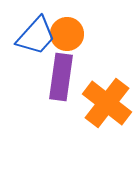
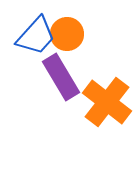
purple rectangle: rotated 39 degrees counterclockwise
orange cross: moved 1 px up
